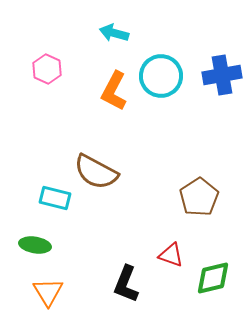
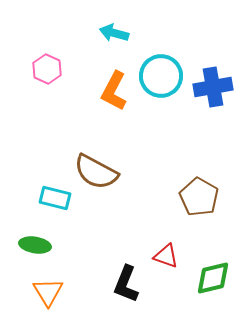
blue cross: moved 9 px left, 12 px down
brown pentagon: rotated 9 degrees counterclockwise
red triangle: moved 5 px left, 1 px down
